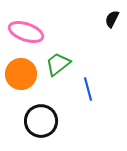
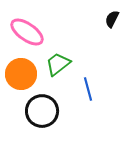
pink ellipse: moved 1 px right; rotated 16 degrees clockwise
black circle: moved 1 px right, 10 px up
